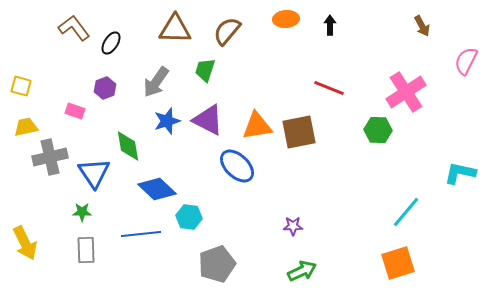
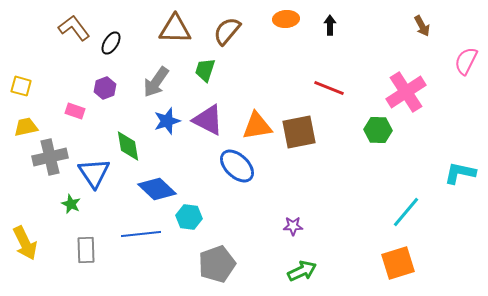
green star: moved 11 px left, 8 px up; rotated 24 degrees clockwise
